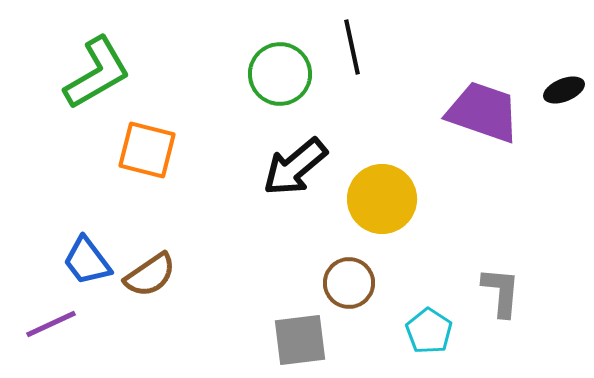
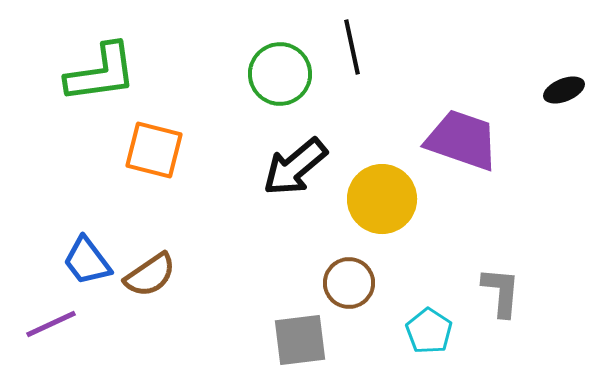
green L-shape: moved 4 px right; rotated 22 degrees clockwise
purple trapezoid: moved 21 px left, 28 px down
orange square: moved 7 px right
